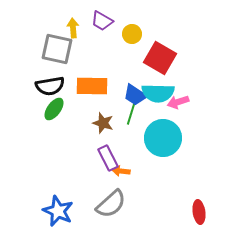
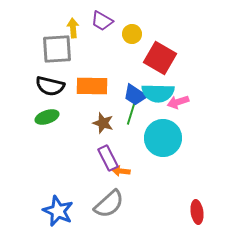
gray square: rotated 16 degrees counterclockwise
black semicircle: rotated 24 degrees clockwise
green ellipse: moved 7 px left, 8 px down; rotated 35 degrees clockwise
gray semicircle: moved 2 px left
red ellipse: moved 2 px left
